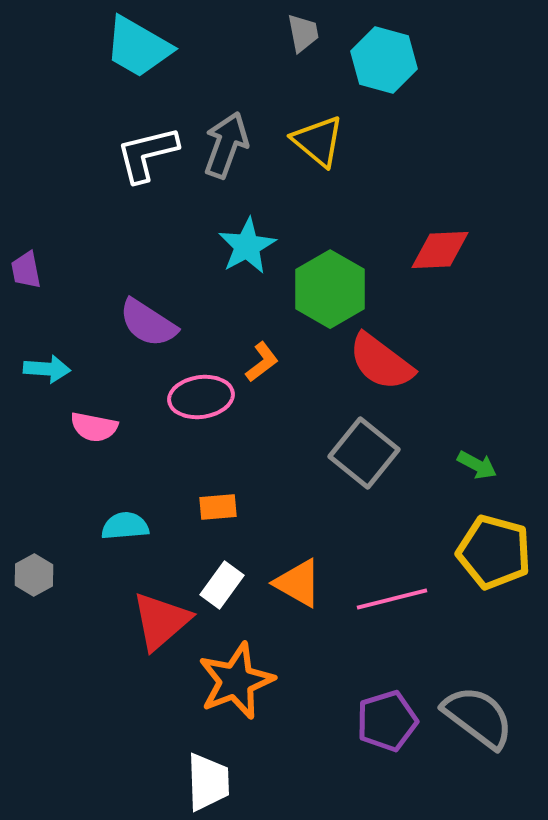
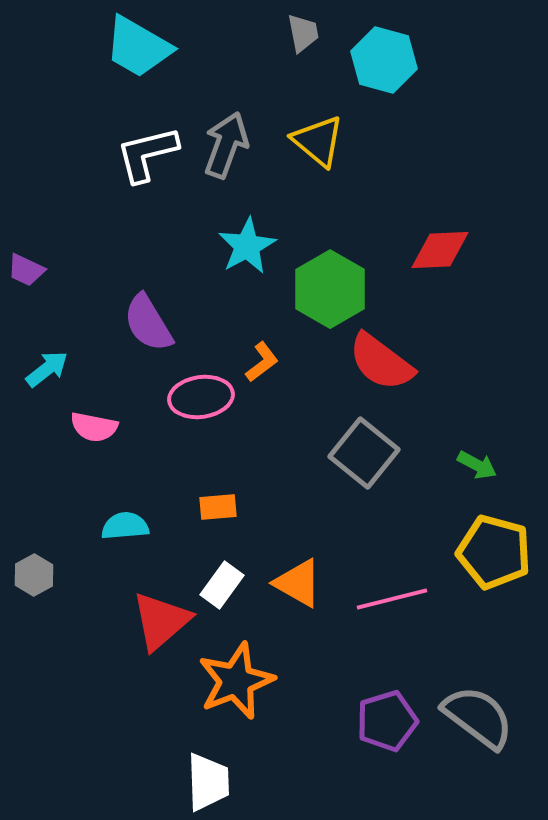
purple trapezoid: rotated 54 degrees counterclockwise
purple semicircle: rotated 26 degrees clockwise
cyan arrow: rotated 42 degrees counterclockwise
